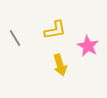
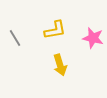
pink star: moved 5 px right, 8 px up; rotated 15 degrees counterclockwise
